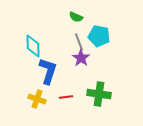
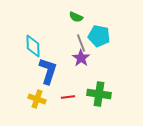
gray line: moved 2 px right, 1 px down
red line: moved 2 px right
